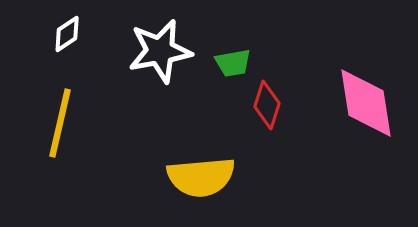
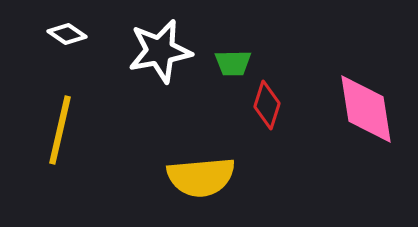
white diamond: rotated 69 degrees clockwise
green trapezoid: rotated 9 degrees clockwise
pink diamond: moved 6 px down
yellow line: moved 7 px down
